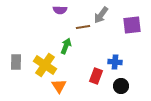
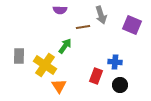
gray arrow: rotated 54 degrees counterclockwise
purple square: rotated 30 degrees clockwise
green arrow: moved 1 px left; rotated 14 degrees clockwise
gray rectangle: moved 3 px right, 6 px up
black circle: moved 1 px left, 1 px up
